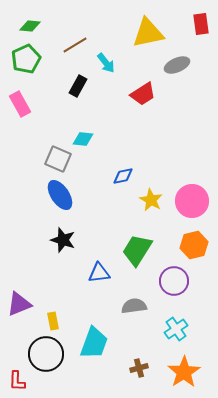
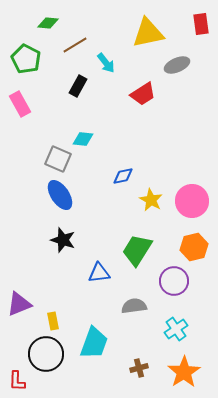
green diamond: moved 18 px right, 3 px up
green pentagon: rotated 20 degrees counterclockwise
orange hexagon: moved 2 px down
